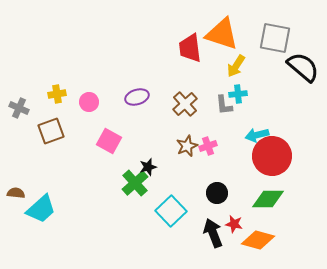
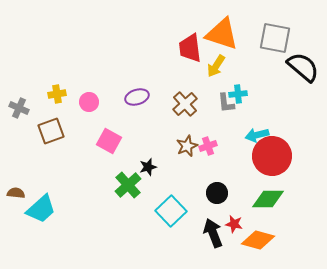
yellow arrow: moved 20 px left
gray L-shape: moved 2 px right, 2 px up
green cross: moved 7 px left, 2 px down
